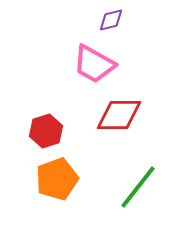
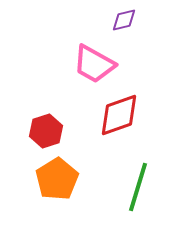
purple diamond: moved 13 px right
red diamond: rotated 18 degrees counterclockwise
orange pentagon: rotated 12 degrees counterclockwise
green line: rotated 21 degrees counterclockwise
